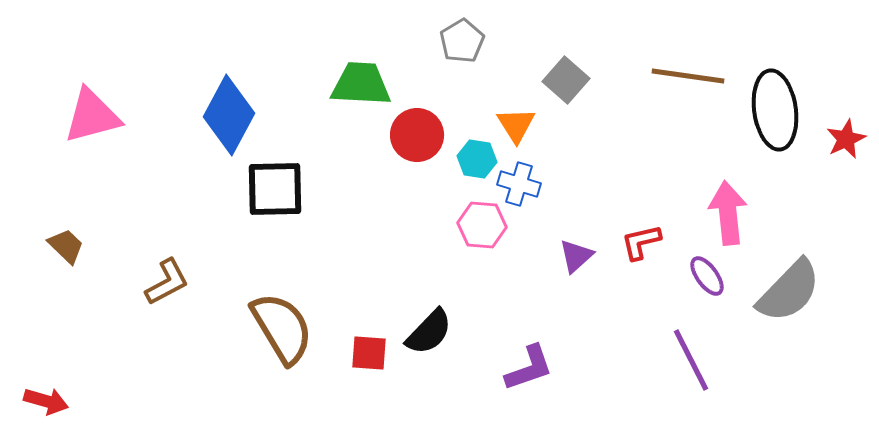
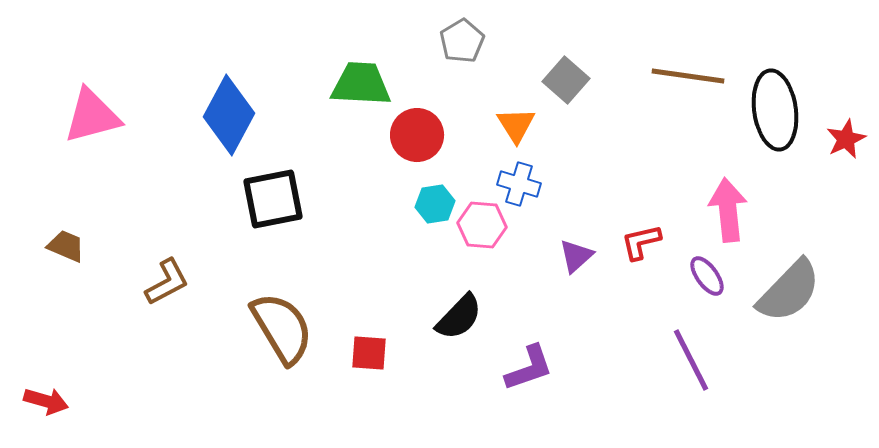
cyan hexagon: moved 42 px left, 45 px down; rotated 18 degrees counterclockwise
black square: moved 2 px left, 10 px down; rotated 10 degrees counterclockwise
pink arrow: moved 3 px up
brown trapezoid: rotated 21 degrees counterclockwise
black semicircle: moved 30 px right, 15 px up
